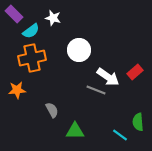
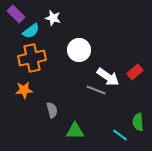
purple rectangle: moved 2 px right
orange star: moved 7 px right
gray semicircle: rotated 14 degrees clockwise
